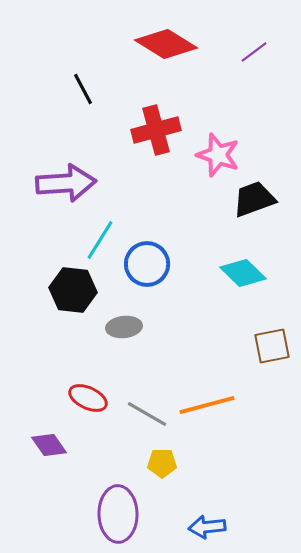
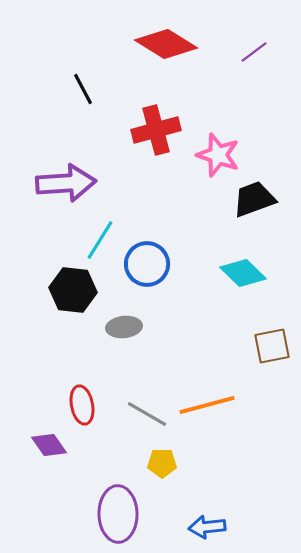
red ellipse: moved 6 px left, 7 px down; rotated 54 degrees clockwise
